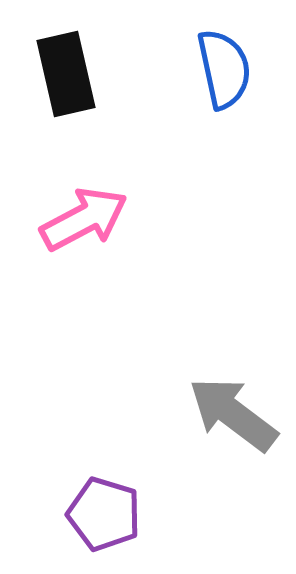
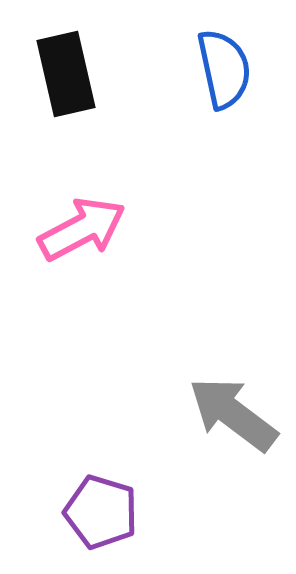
pink arrow: moved 2 px left, 10 px down
purple pentagon: moved 3 px left, 2 px up
